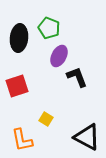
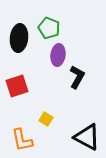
purple ellipse: moved 1 px left, 1 px up; rotated 20 degrees counterclockwise
black L-shape: rotated 50 degrees clockwise
